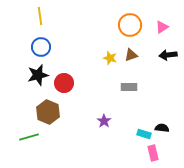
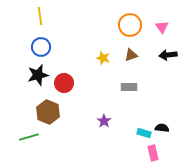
pink triangle: rotated 32 degrees counterclockwise
yellow star: moved 7 px left
cyan rectangle: moved 1 px up
